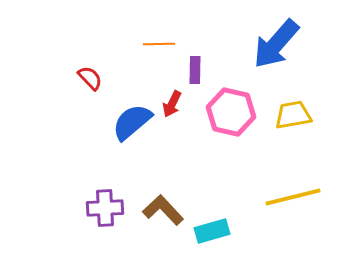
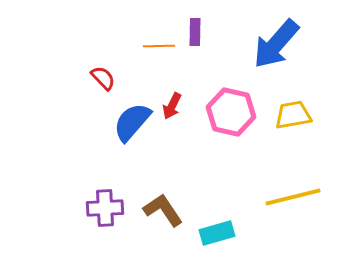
orange line: moved 2 px down
purple rectangle: moved 38 px up
red semicircle: moved 13 px right
red arrow: moved 2 px down
blue semicircle: rotated 9 degrees counterclockwise
brown L-shape: rotated 9 degrees clockwise
cyan rectangle: moved 5 px right, 2 px down
